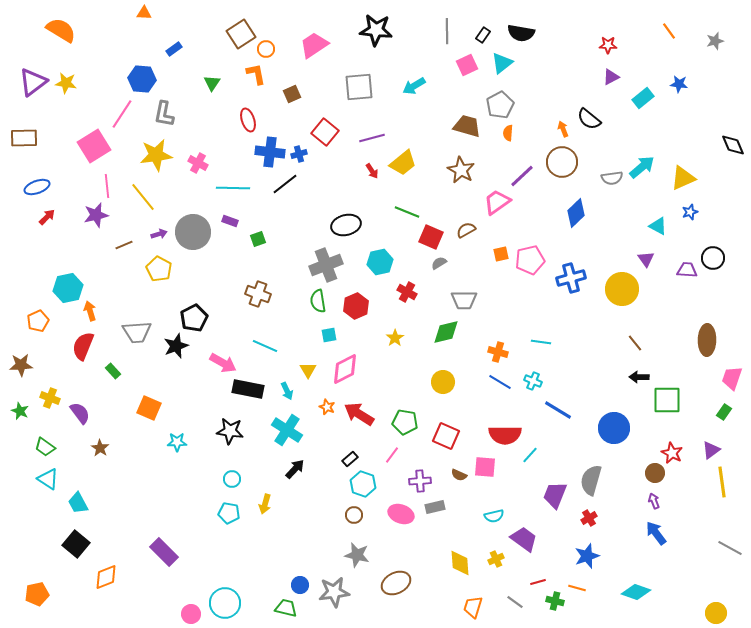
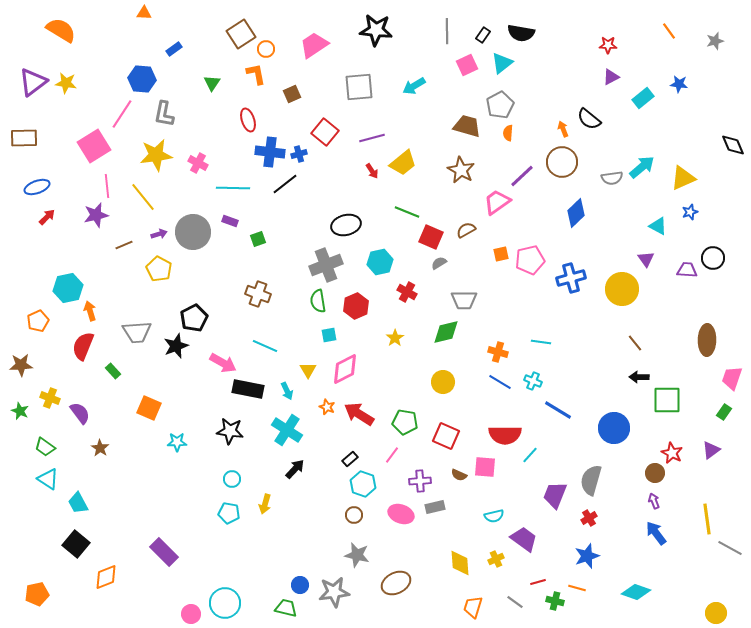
yellow line at (722, 482): moved 15 px left, 37 px down
